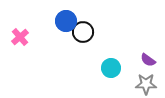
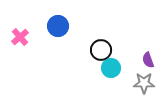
blue circle: moved 8 px left, 5 px down
black circle: moved 18 px right, 18 px down
purple semicircle: rotated 35 degrees clockwise
gray star: moved 2 px left, 1 px up
